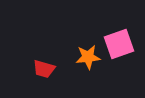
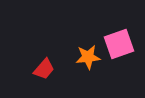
red trapezoid: rotated 65 degrees counterclockwise
